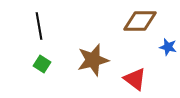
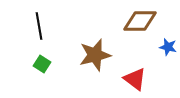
brown star: moved 2 px right, 5 px up
